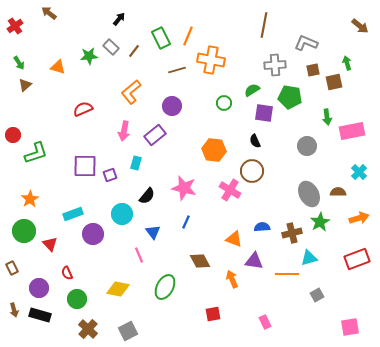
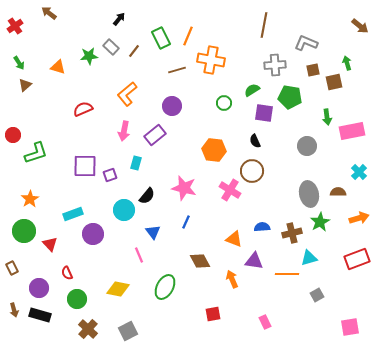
orange L-shape at (131, 92): moved 4 px left, 2 px down
gray ellipse at (309, 194): rotated 15 degrees clockwise
cyan circle at (122, 214): moved 2 px right, 4 px up
